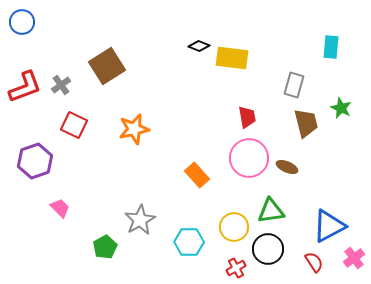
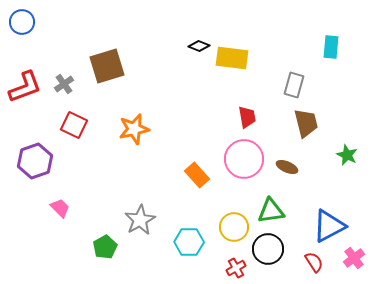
brown square: rotated 15 degrees clockwise
gray cross: moved 3 px right, 1 px up
green star: moved 6 px right, 47 px down
pink circle: moved 5 px left, 1 px down
